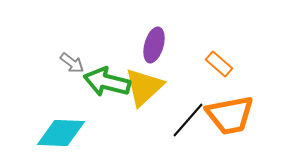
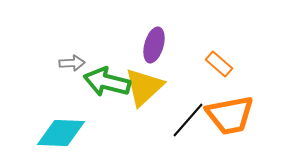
gray arrow: rotated 40 degrees counterclockwise
